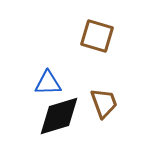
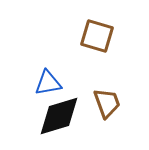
blue triangle: rotated 8 degrees counterclockwise
brown trapezoid: moved 3 px right
